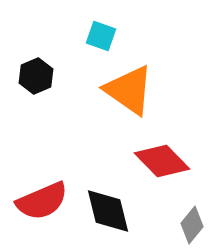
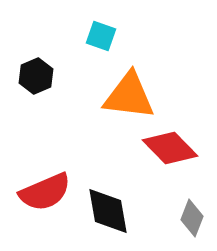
orange triangle: moved 6 px down; rotated 28 degrees counterclockwise
red diamond: moved 8 px right, 13 px up
red semicircle: moved 3 px right, 9 px up
black diamond: rotated 4 degrees clockwise
gray diamond: moved 7 px up; rotated 18 degrees counterclockwise
